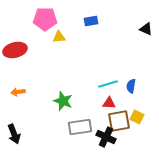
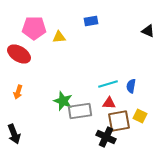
pink pentagon: moved 11 px left, 9 px down
black triangle: moved 2 px right, 2 px down
red ellipse: moved 4 px right, 4 px down; rotated 45 degrees clockwise
orange arrow: rotated 64 degrees counterclockwise
yellow square: moved 3 px right, 1 px up
gray rectangle: moved 16 px up
